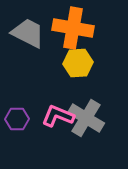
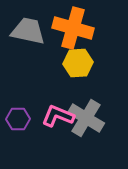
orange cross: rotated 6 degrees clockwise
gray trapezoid: moved 2 px up; rotated 15 degrees counterclockwise
purple hexagon: moved 1 px right
